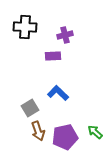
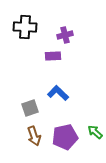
gray square: rotated 12 degrees clockwise
brown arrow: moved 4 px left, 5 px down
